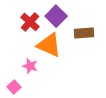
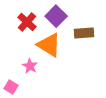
red cross: moved 3 px left
orange triangle: rotated 8 degrees clockwise
pink star: rotated 14 degrees clockwise
pink square: moved 3 px left; rotated 16 degrees counterclockwise
